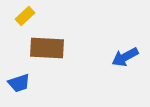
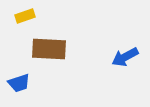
yellow rectangle: rotated 24 degrees clockwise
brown rectangle: moved 2 px right, 1 px down
